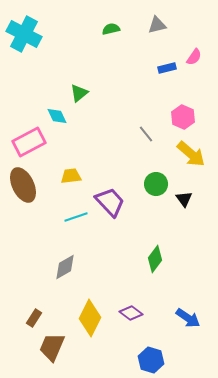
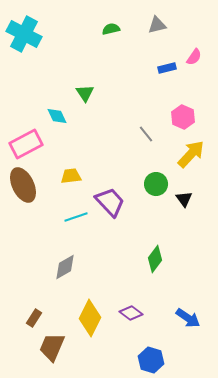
green triangle: moved 6 px right; rotated 24 degrees counterclockwise
pink rectangle: moved 3 px left, 2 px down
yellow arrow: rotated 88 degrees counterclockwise
